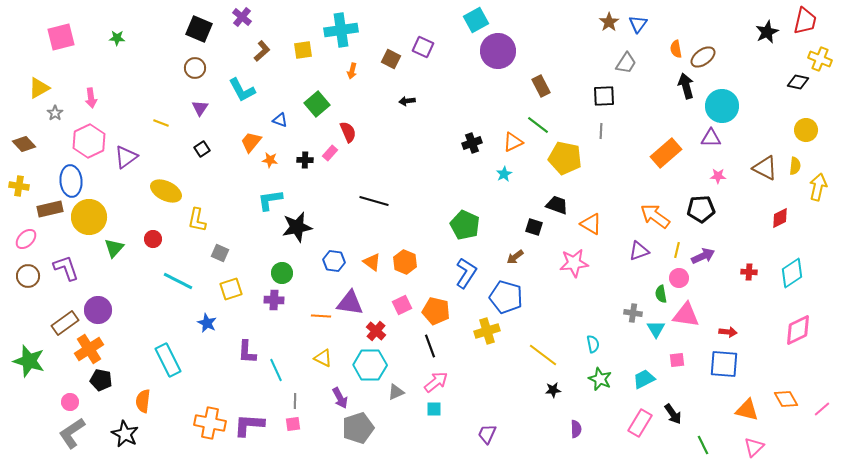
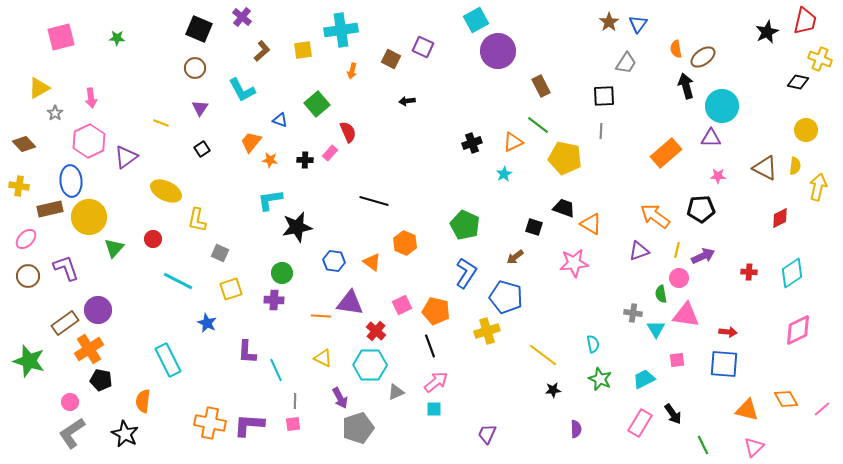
black trapezoid at (557, 205): moved 7 px right, 3 px down
orange hexagon at (405, 262): moved 19 px up
